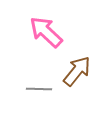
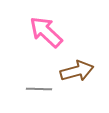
brown arrow: rotated 36 degrees clockwise
